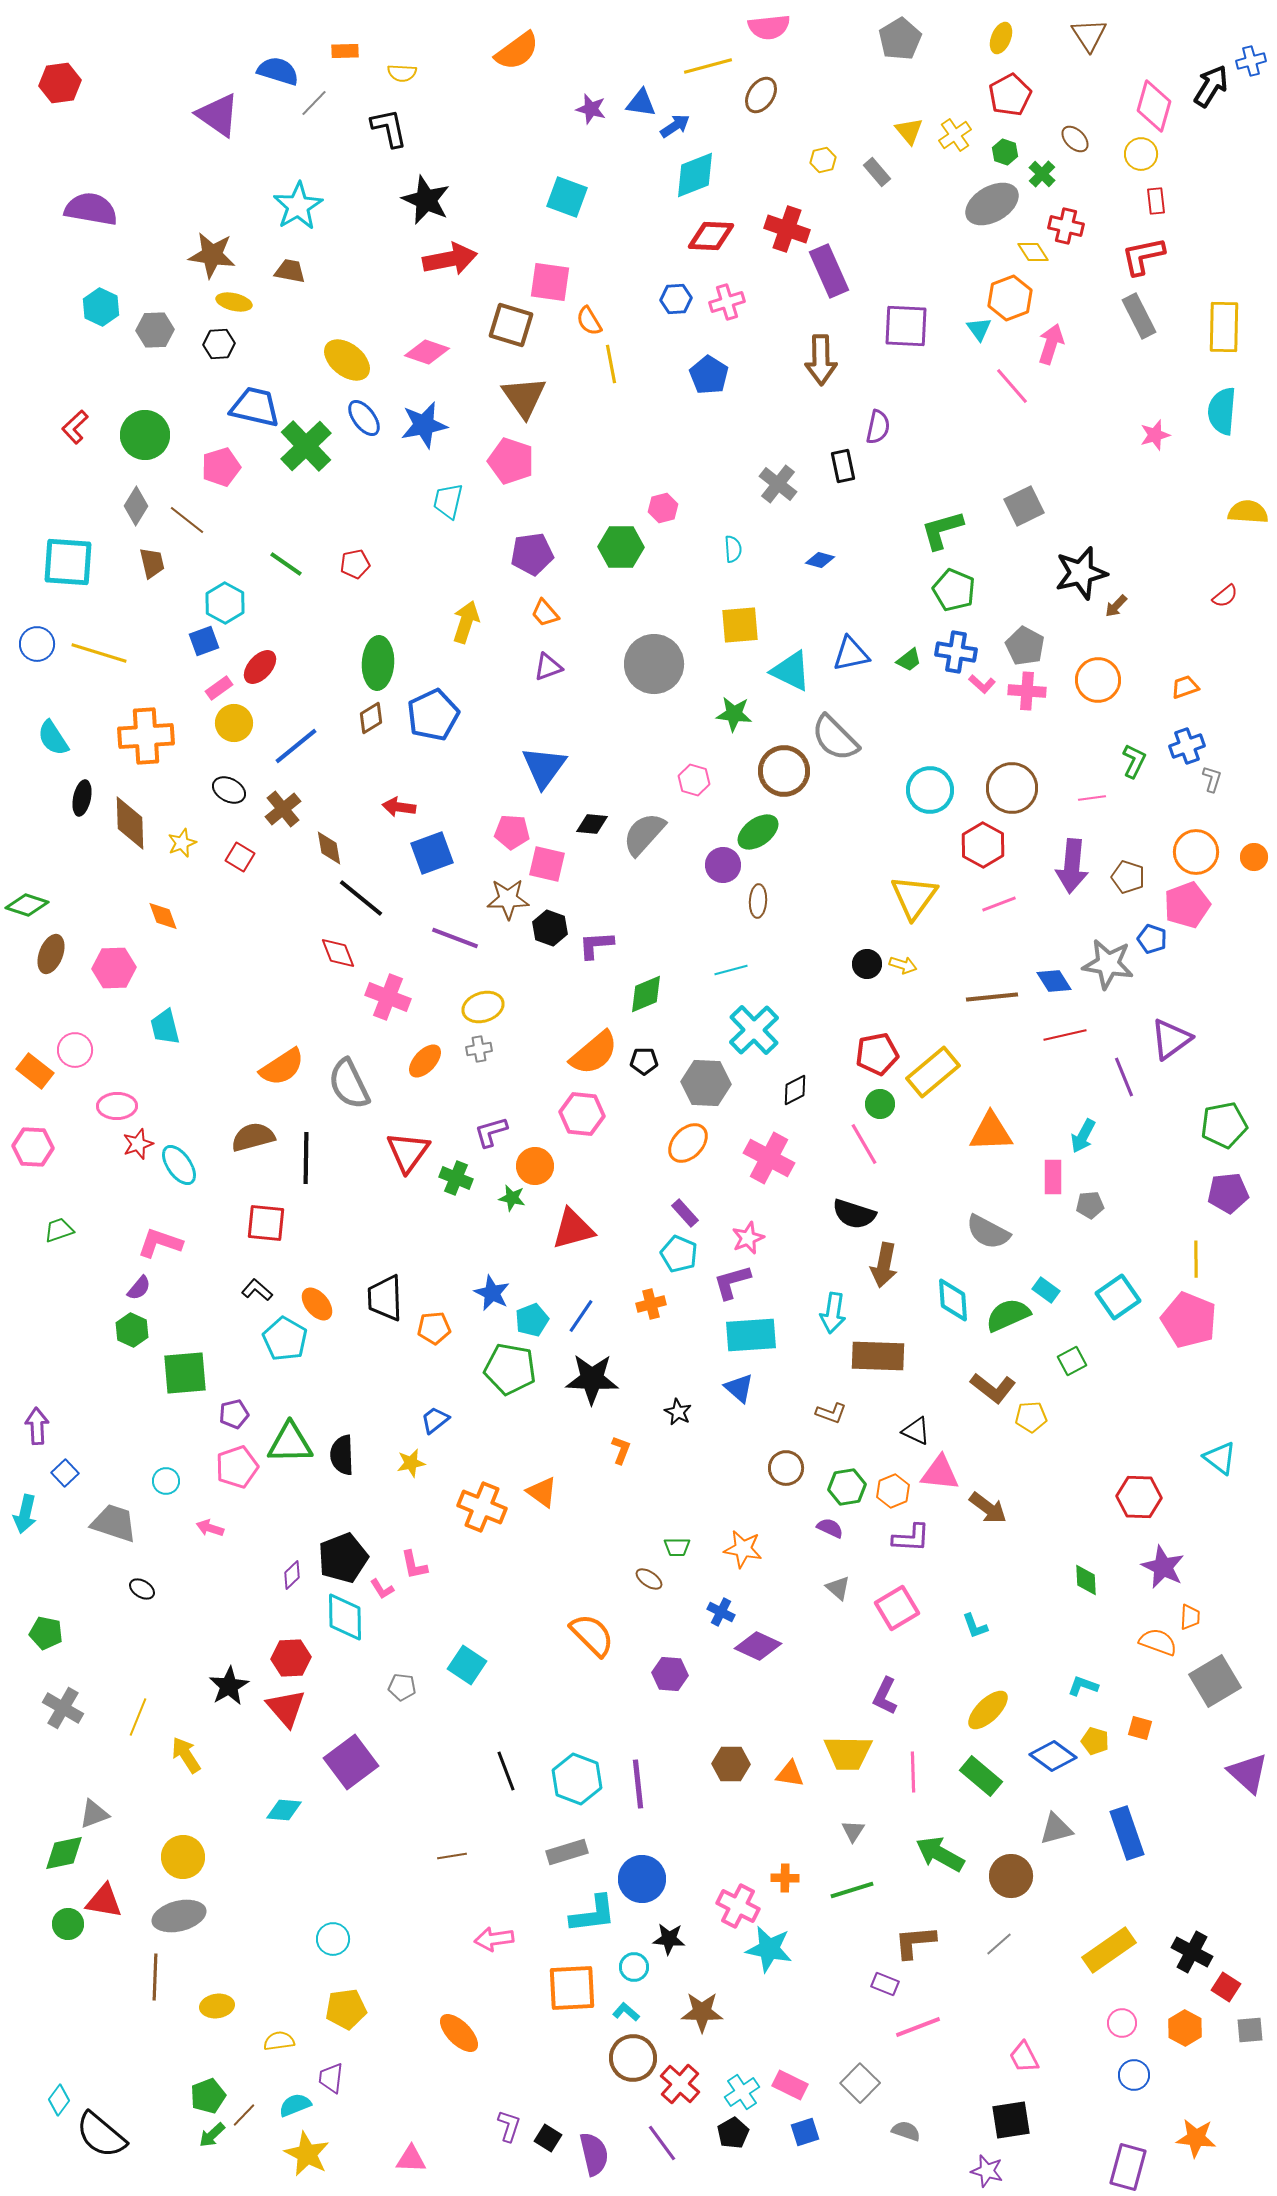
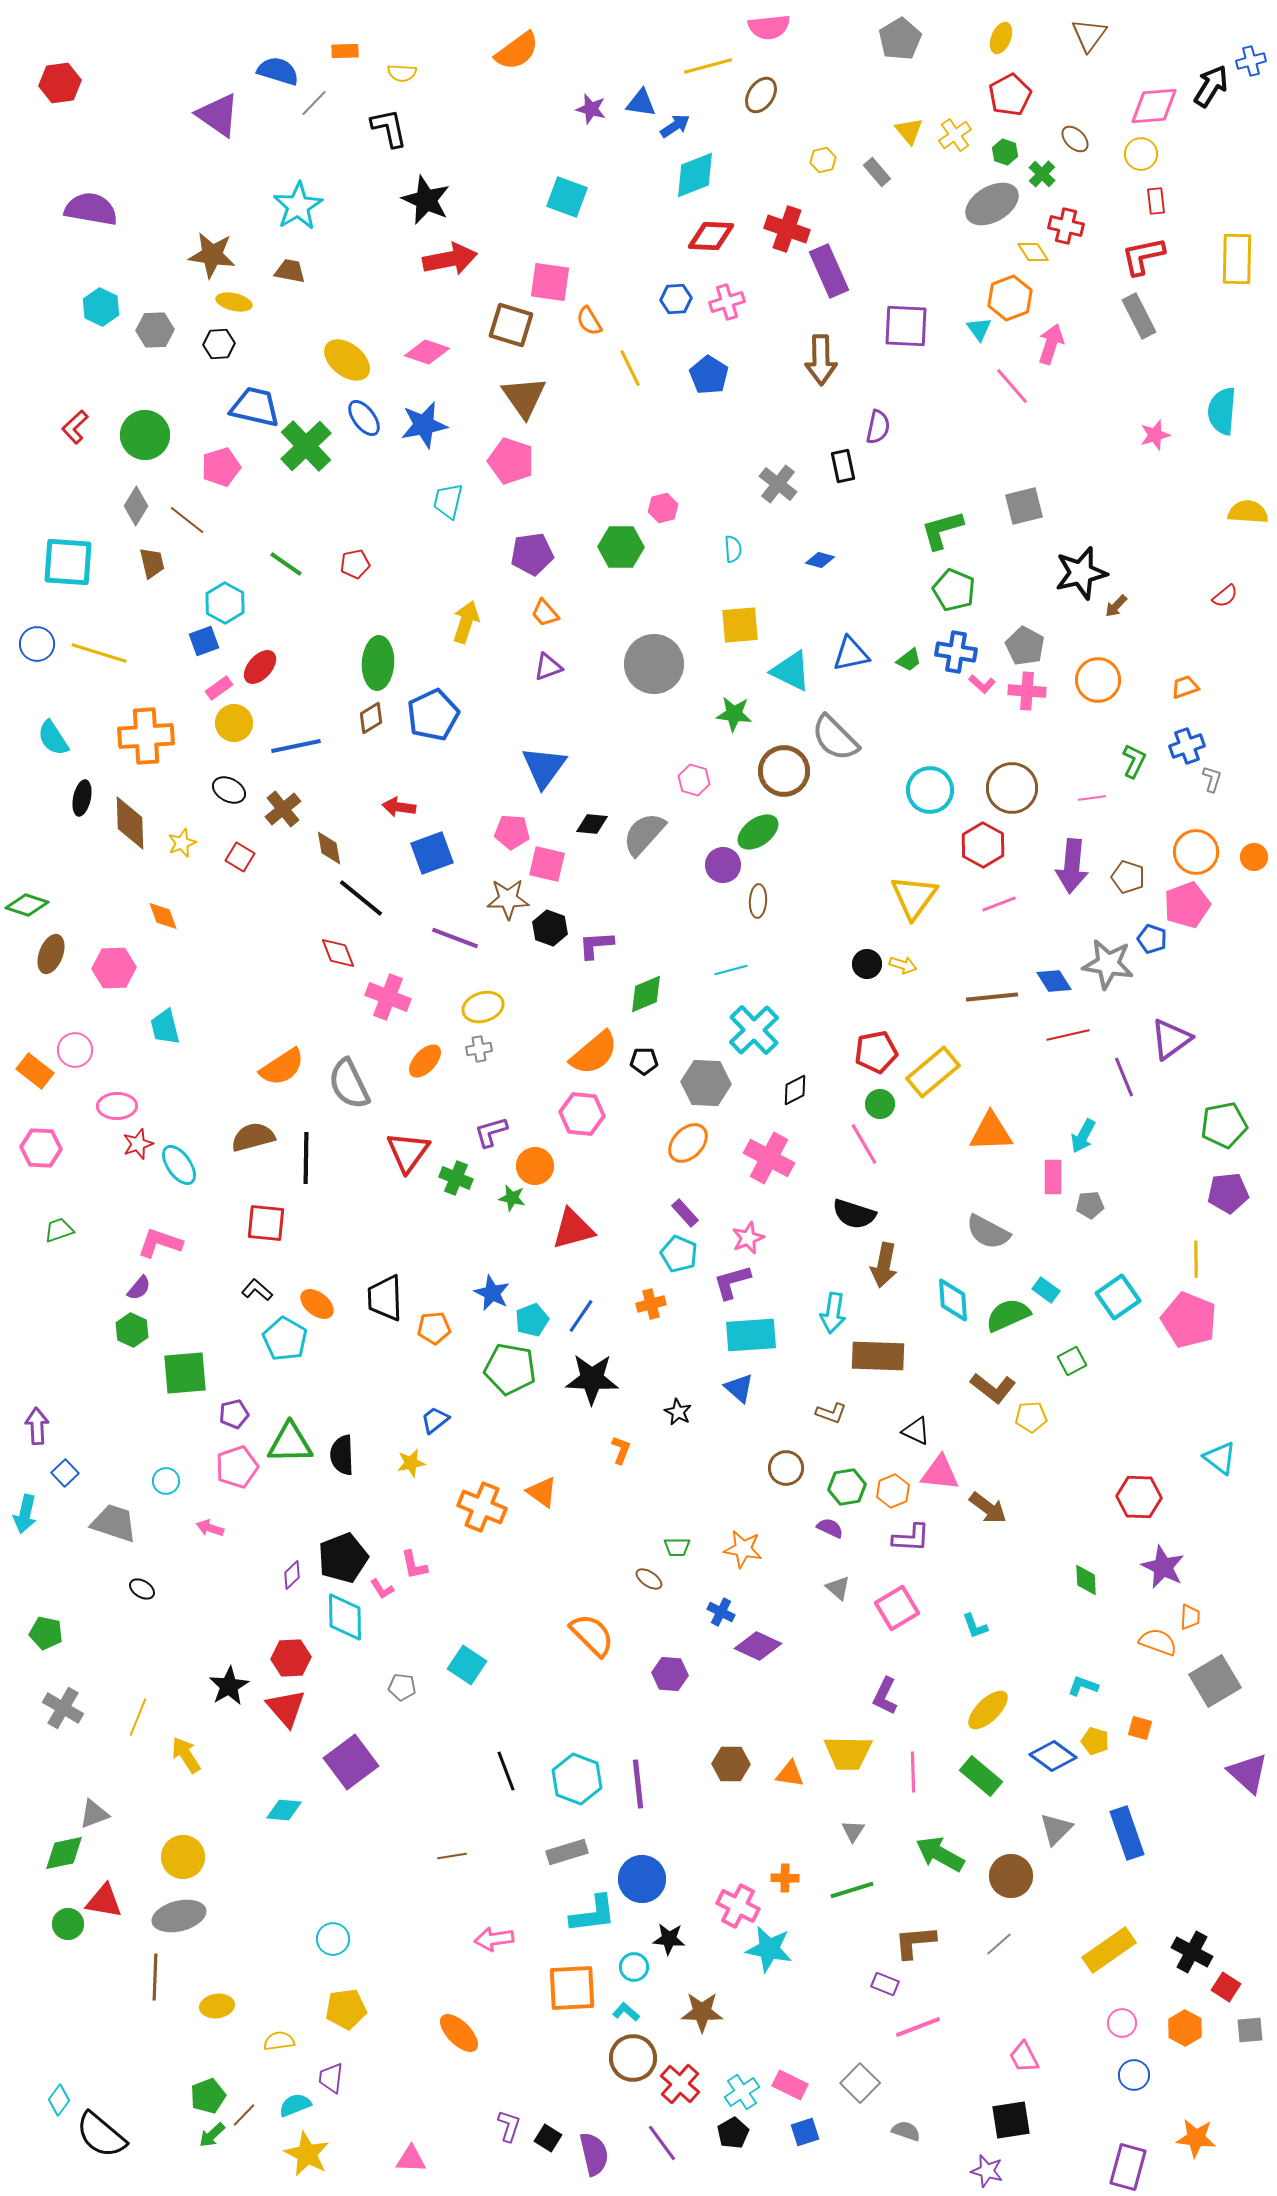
brown triangle at (1089, 35): rotated 9 degrees clockwise
pink diamond at (1154, 106): rotated 69 degrees clockwise
yellow rectangle at (1224, 327): moved 13 px right, 68 px up
yellow line at (611, 364): moved 19 px right, 4 px down; rotated 15 degrees counterclockwise
gray square at (1024, 506): rotated 12 degrees clockwise
blue line at (296, 746): rotated 27 degrees clockwise
red line at (1065, 1035): moved 3 px right
red pentagon at (877, 1054): moved 1 px left, 2 px up
pink hexagon at (33, 1147): moved 8 px right, 1 px down
orange ellipse at (317, 1304): rotated 12 degrees counterclockwise
gray triangle at (1056, 1829): rotated 30 degrees counterclockwise
